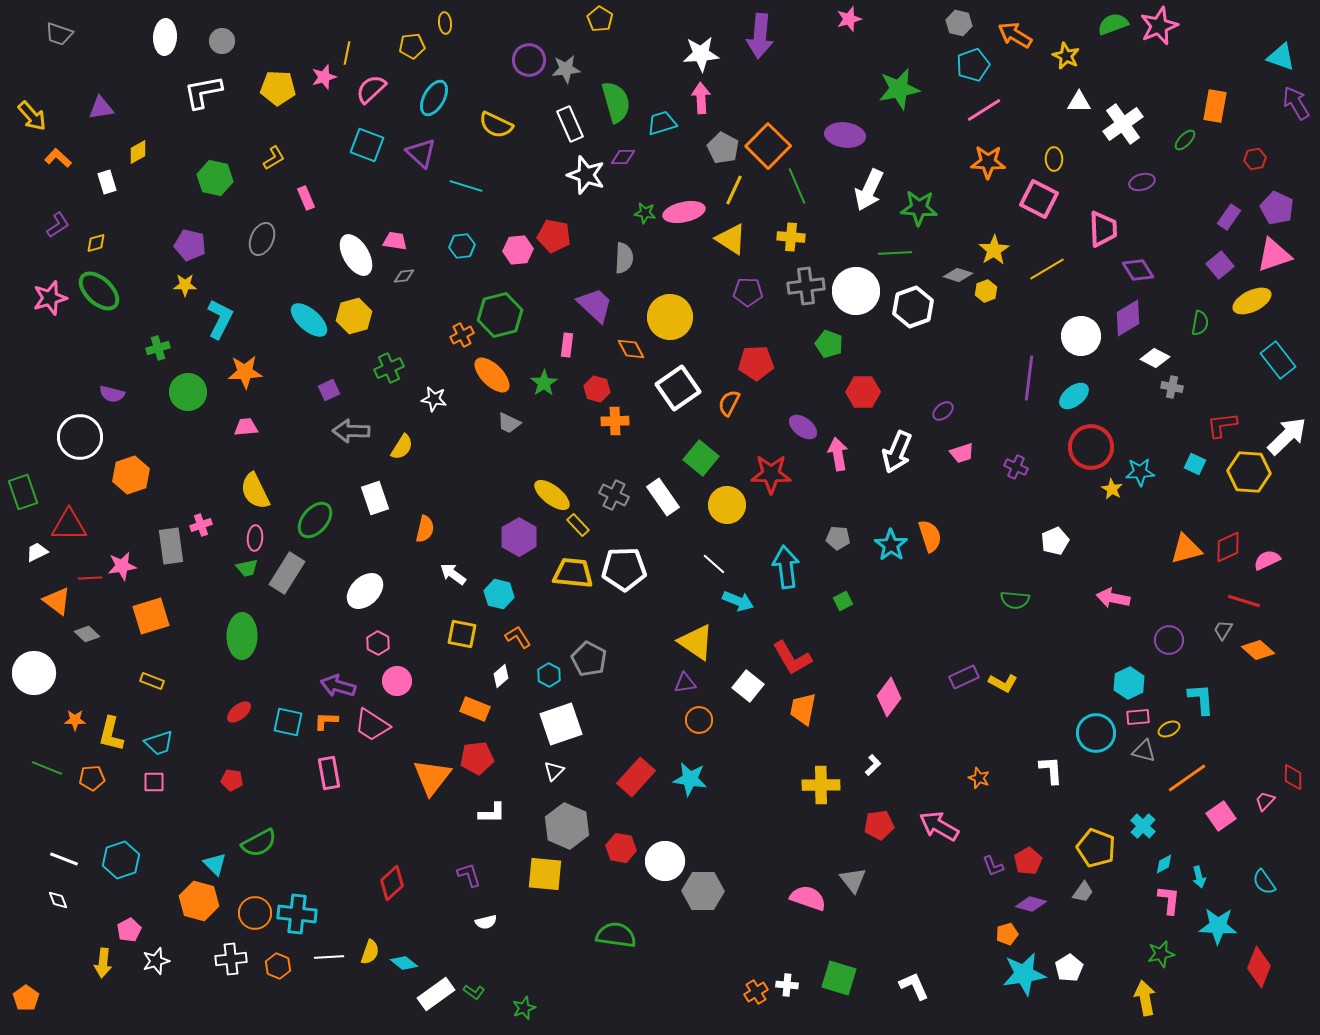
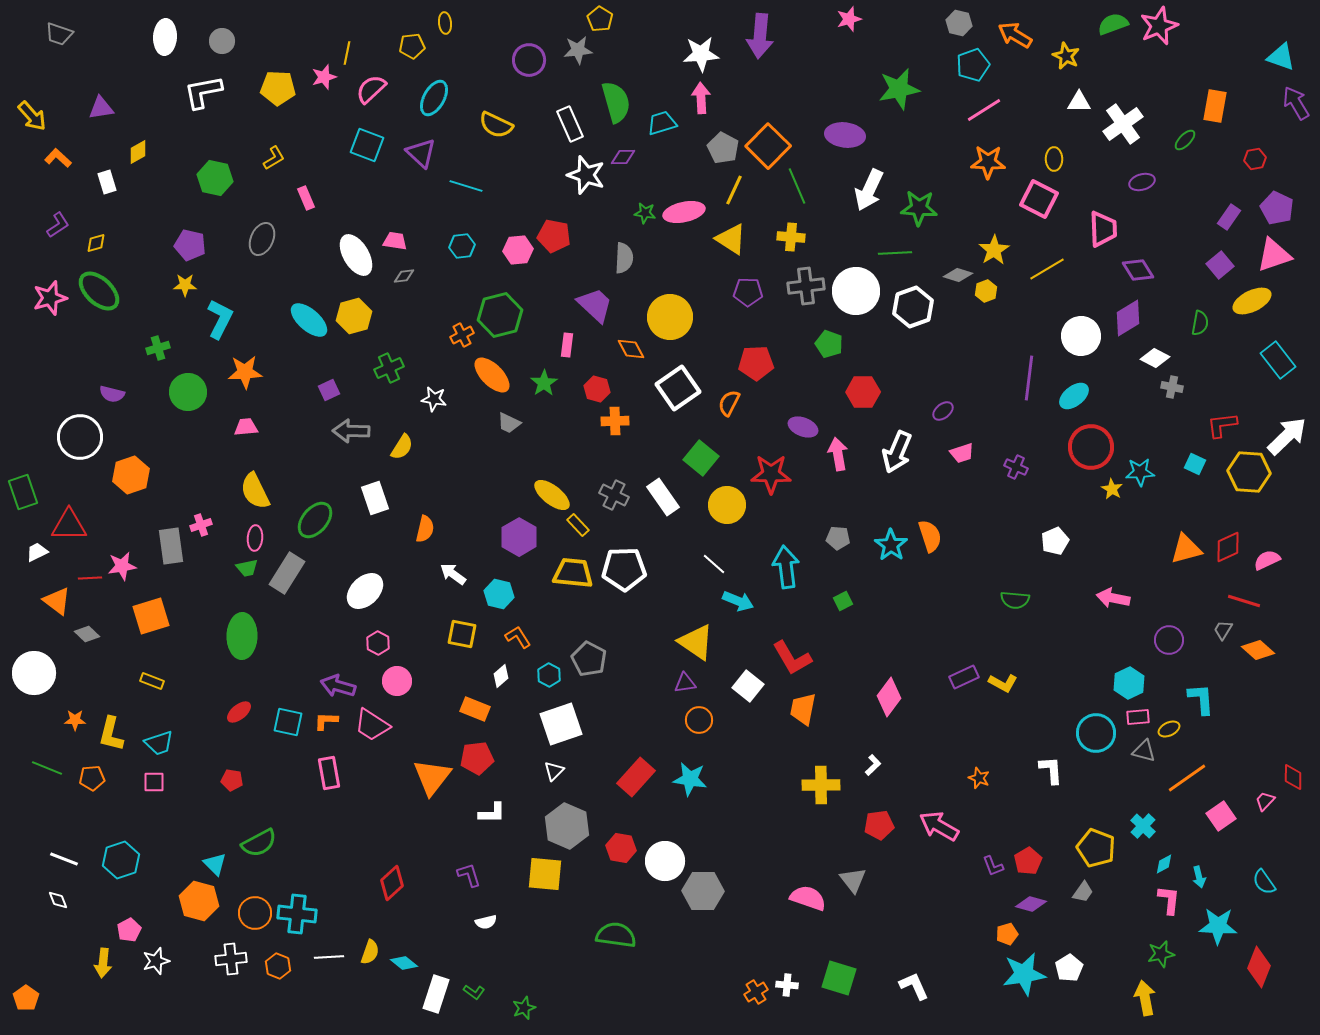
gray star at (566, 69): moved 12 px right, 19 px up
purple ellipse at (803, 427): rotated 16 degrees counterclockwise
white rectangle at (436, 994): rotated 36 degrees counterclockwise
